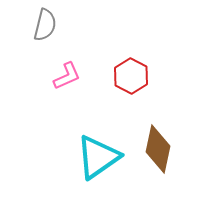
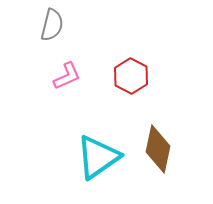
gray semicircle: moved 7 px right
